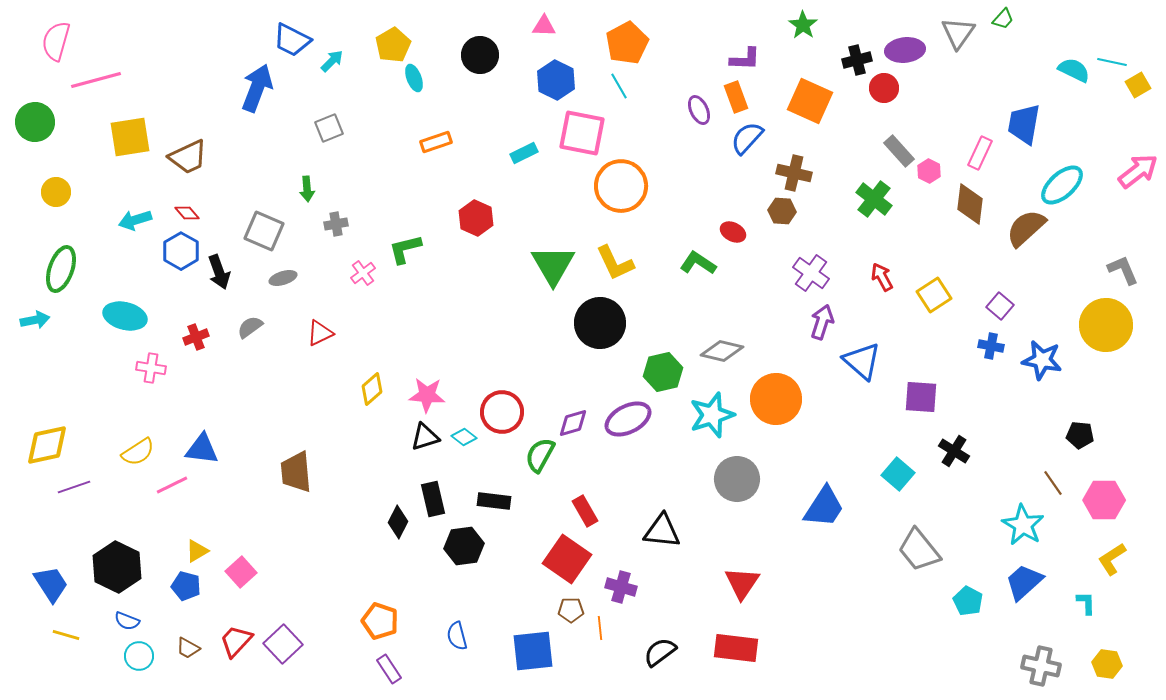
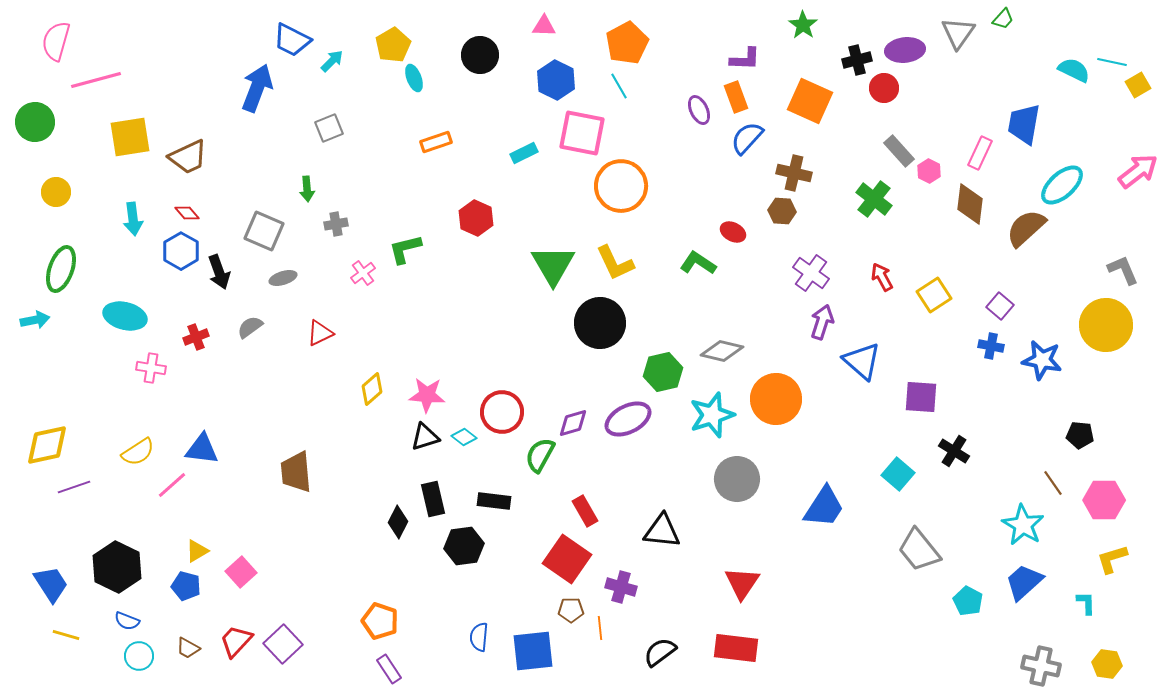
cyan arrow at (135, 220): moved 2 px left, 1 px up; rotated 80 degrees counterclockwise
pink line at (172, 485): rotated 16 degrees counterclockwise
yellow L-shape at (1112, 559): rotated 16 degrees clockwise
blue semicircle at (457, 636): moved 22 px right, 1 px down; rotated 20 degrees clockwise
